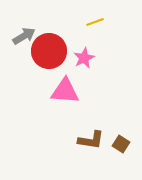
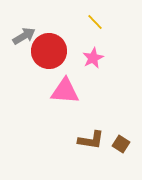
yellow line: rotated 66 degrees clockwise
pink star: moved 9 px right
